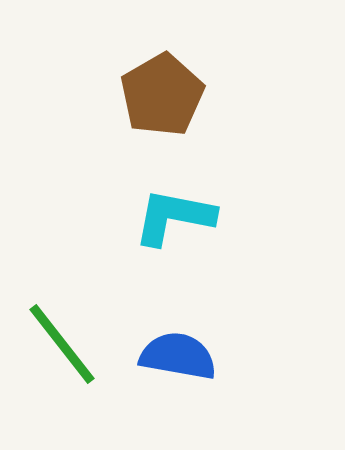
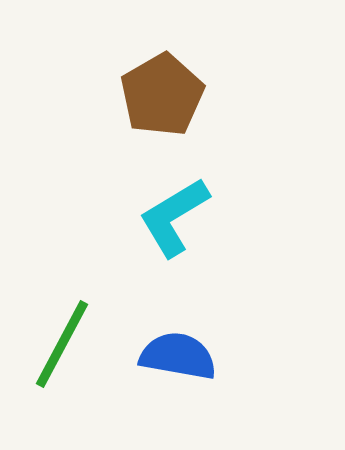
cyan L-shape: rotated 42 degrees counterclockwise
green line: rotated 66 degrees clockwise
